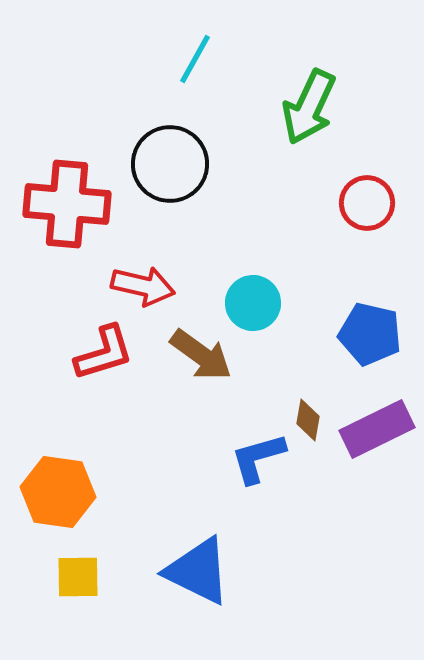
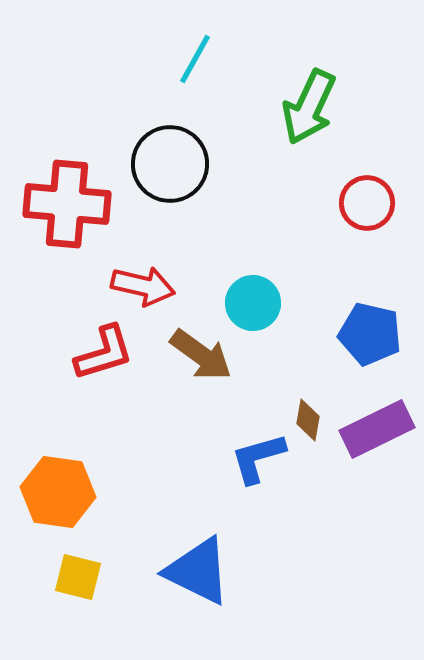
yellow square: rotated 15 degrees clockwise
